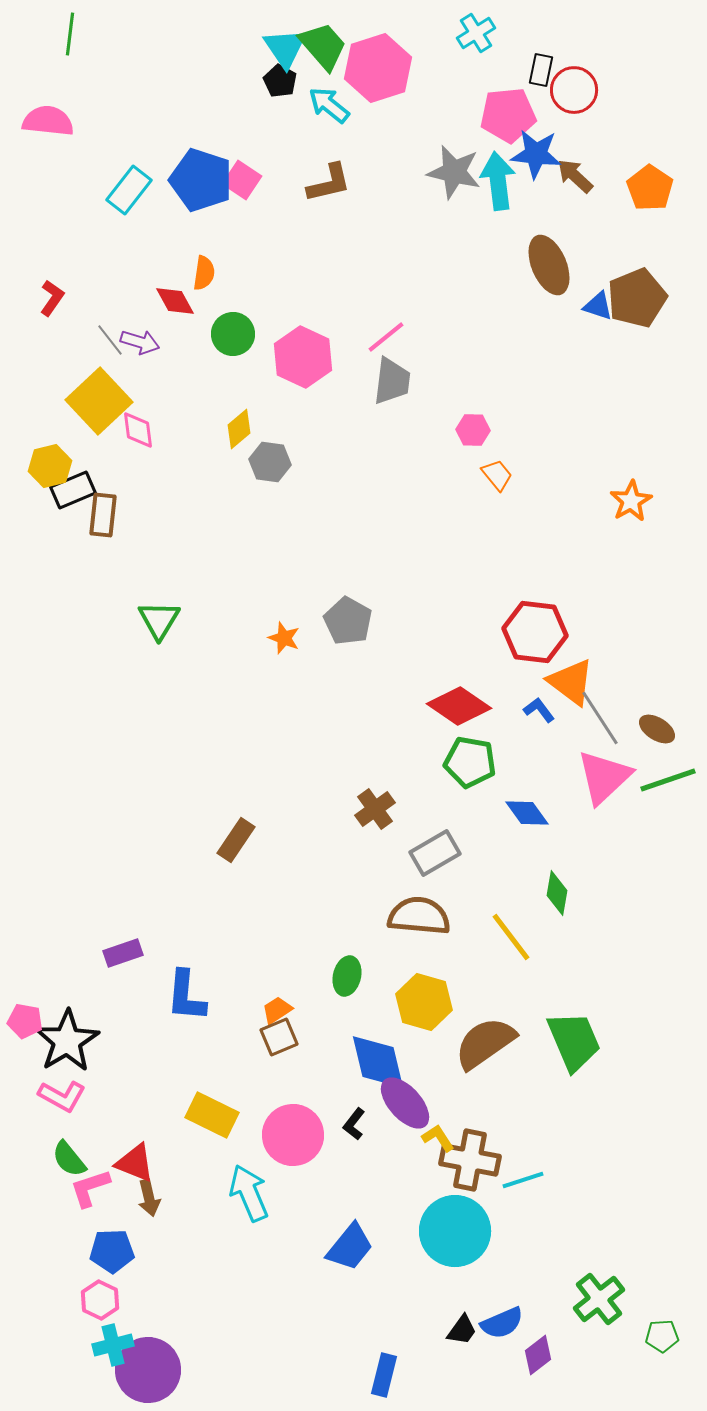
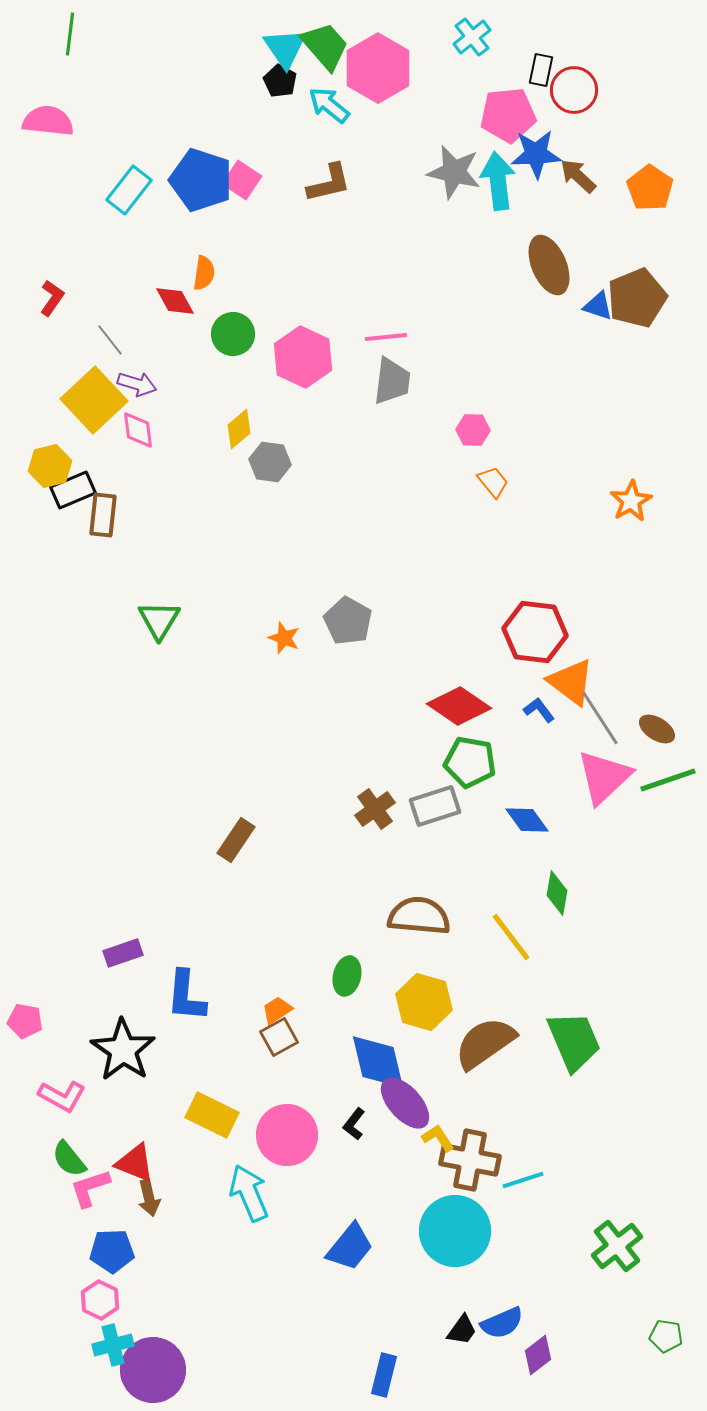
cyan cross at (476, 33): moved 4 px left, 4 px down; rotated 6 degrees counterclockwise
green trapezoid at (323, 46): moved 2 px right
pink hexagon at (378, 68): rotated 12 degrees counterclockwise
blue star at (536, 154): rotated 9 degrees counterclockwise
brown arrow at (575, 176): moved 3 px right
pink line at (386, 337): rotated 33 degrees clockwise
purple arrow at (140, 342): moved 3 px left, 42 px down
yellow square at (99, 401): moved 5 px left, 1 px up
orange trapezoid at (497, 475): moved 4 px left, 7 px down
blue diamond at (527, 813): moved 7 px down
gray rectangle at (435, 853): moved 47 px up; rotated 12 degrees clockwise
brown square at (279, 1037): rotated 6 degrees counterclockwise
black star at (67, 1041): moved 56 px right, 9 px down; rotated 6 degrees counterclockwise
pink circle at (293, 1135): moved 6 px left
green cross at (599, 1299): moved 18 px right, 53 px up
green pentagon at (662, 1336): moved 4 px right; rotated 12 degrees clockwise
purple circle at (148, 1370): moved 5 px right
